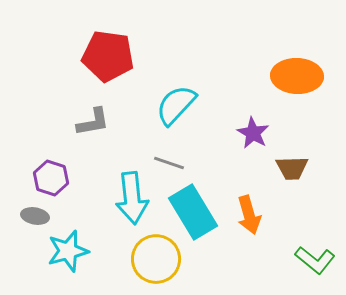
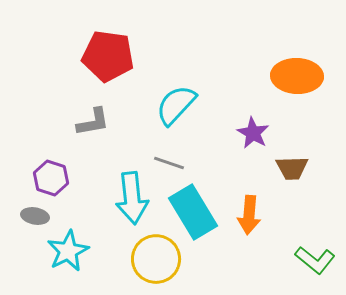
orange arrow: rotated 21 degrees clockwise
cyan star: rotated 12 degrees counterclockwise
